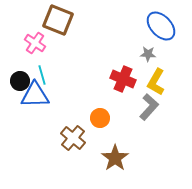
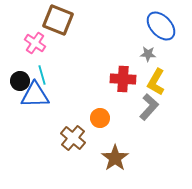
red cross: rotated 20 degrees counterclockwise
